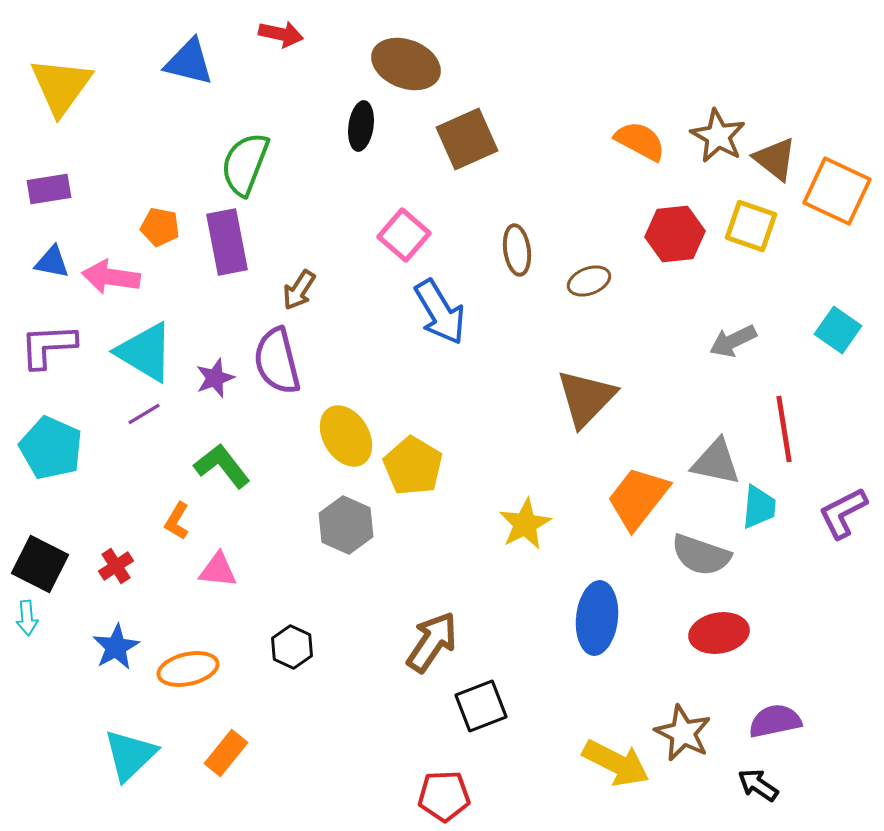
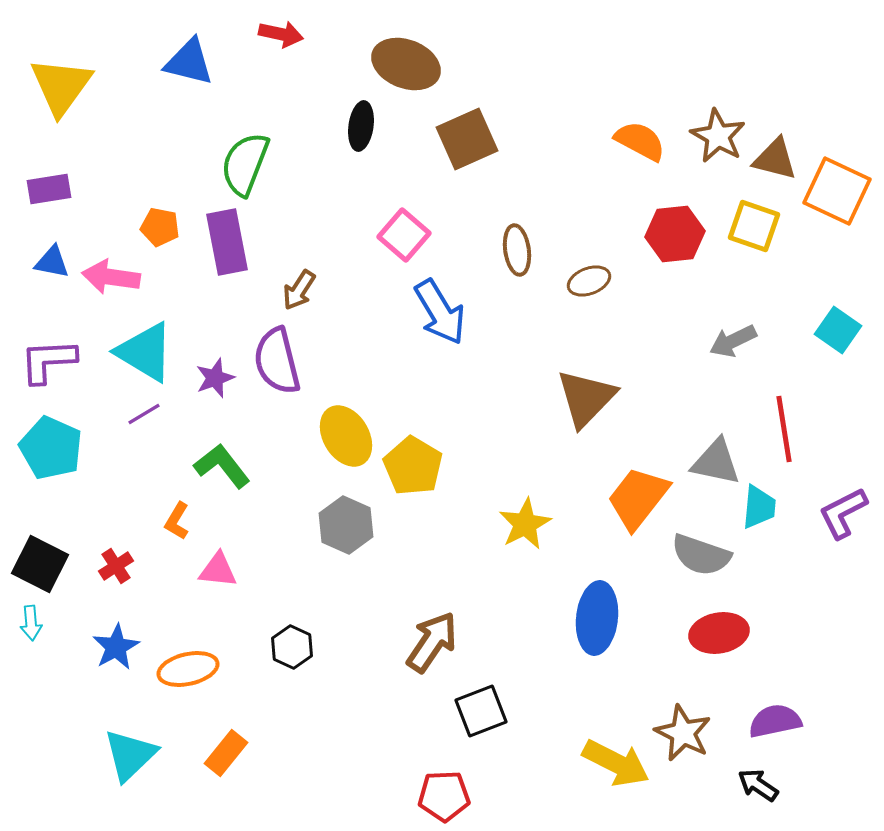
brown triangle at (775, 159): rotated 24 degrees counterclockwise
yellow square at (751, 226): moved 3 px right
purple L-shape at (48, 346): moved 15 px down
cyan arrow at (27, 618): moved 4 px right, 5 px down
black square at (481, 706): moved 5 px down
